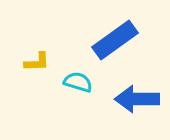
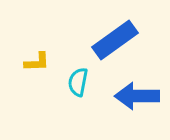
cyan semicircle: rotated 96 degrees counterclockwise
blue arrow: moved 3 px up
